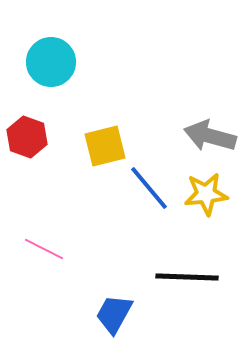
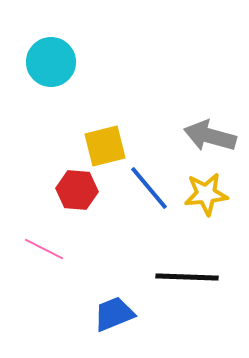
red hexagon: moved 50 px right, 53 px down; rotated 15 degrees counterclockwise
blue trapezoid: rotated 39 degrees clockwise
